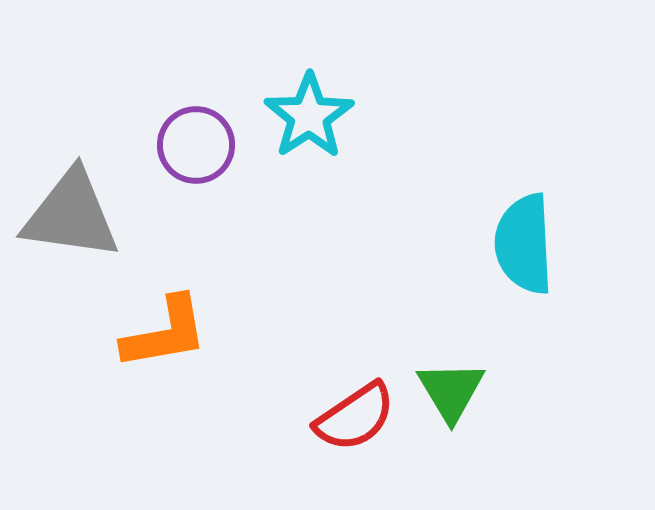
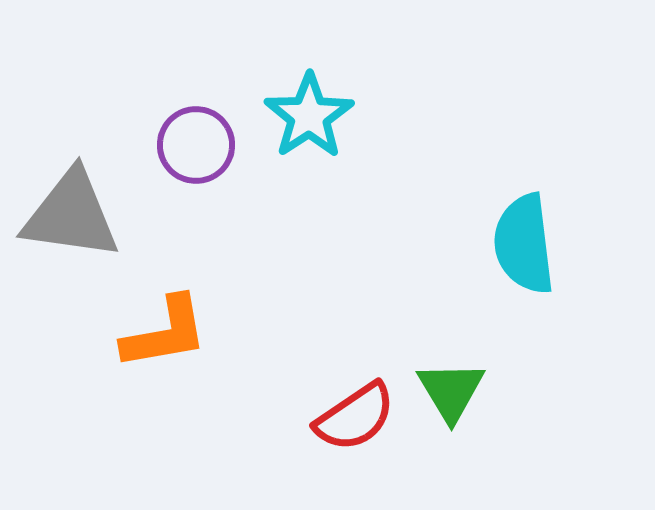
cyan semicircle: rotated 4 degrees counterclockwise
